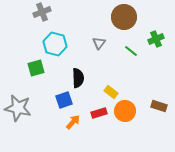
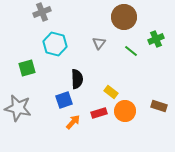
green square: moved 9 px left
black semicircle: moved 1 px left, 1 px down
